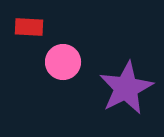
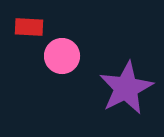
pink circle: moved 1 px left, 6 px up
